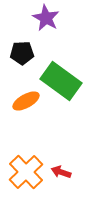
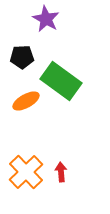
purple star: moved 1 px down
black pentagon: moved 4 px down
red arrow: rotated 66 degrees clockwise
